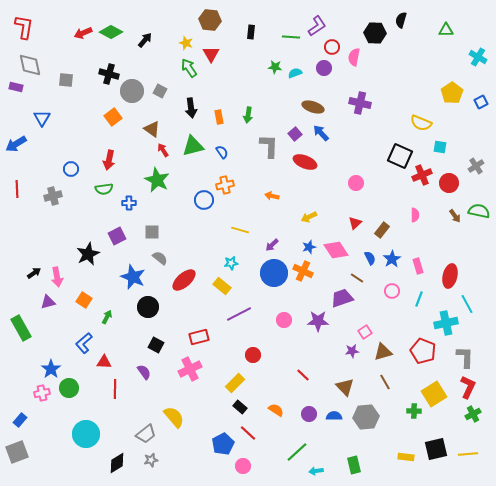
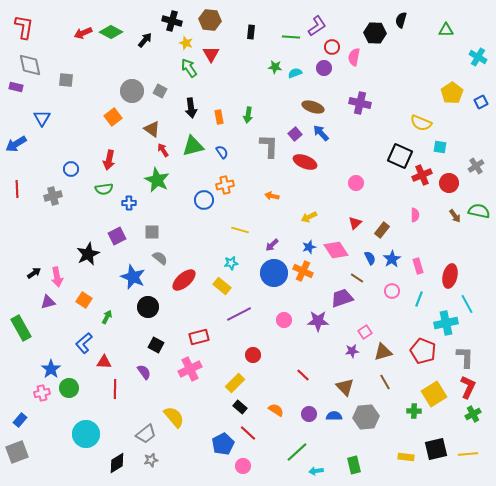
black cross at (109, 74): moved 63 px right, 53 px up
